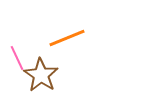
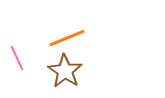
brown star: moved 24 px right, 4 px up
